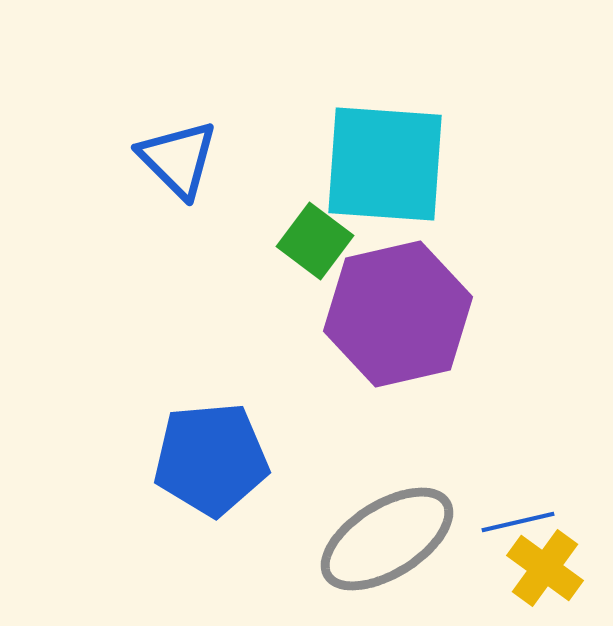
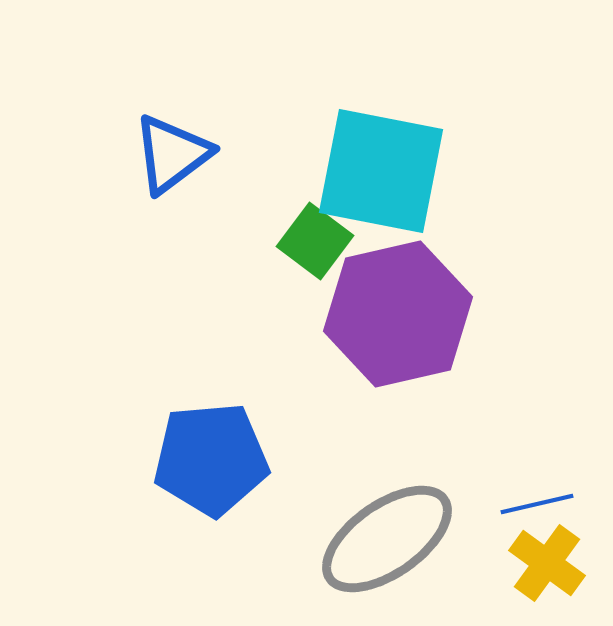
blue triangle: moved 6 px left, 5 px up; rotated 38 degrees clockwise
cyan square: moved 4 px left, 7 px down; rotated 7 degrees clockwise
blue line: moved 19 px right, 18 px up
gray ellipse: rotated 3 degrees counterclockwise
yellow cross: moved 2 px right, 5 px up
